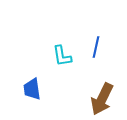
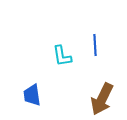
blue line: moved 1 px left, 2 px up; rotated 15 degrees counterclockwise
blue trapezoid: moved 6 px down
